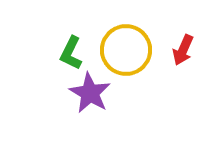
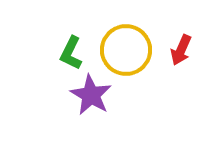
red arrow: moved 2 px left
purple star: moved 1 px right, 2 px down
